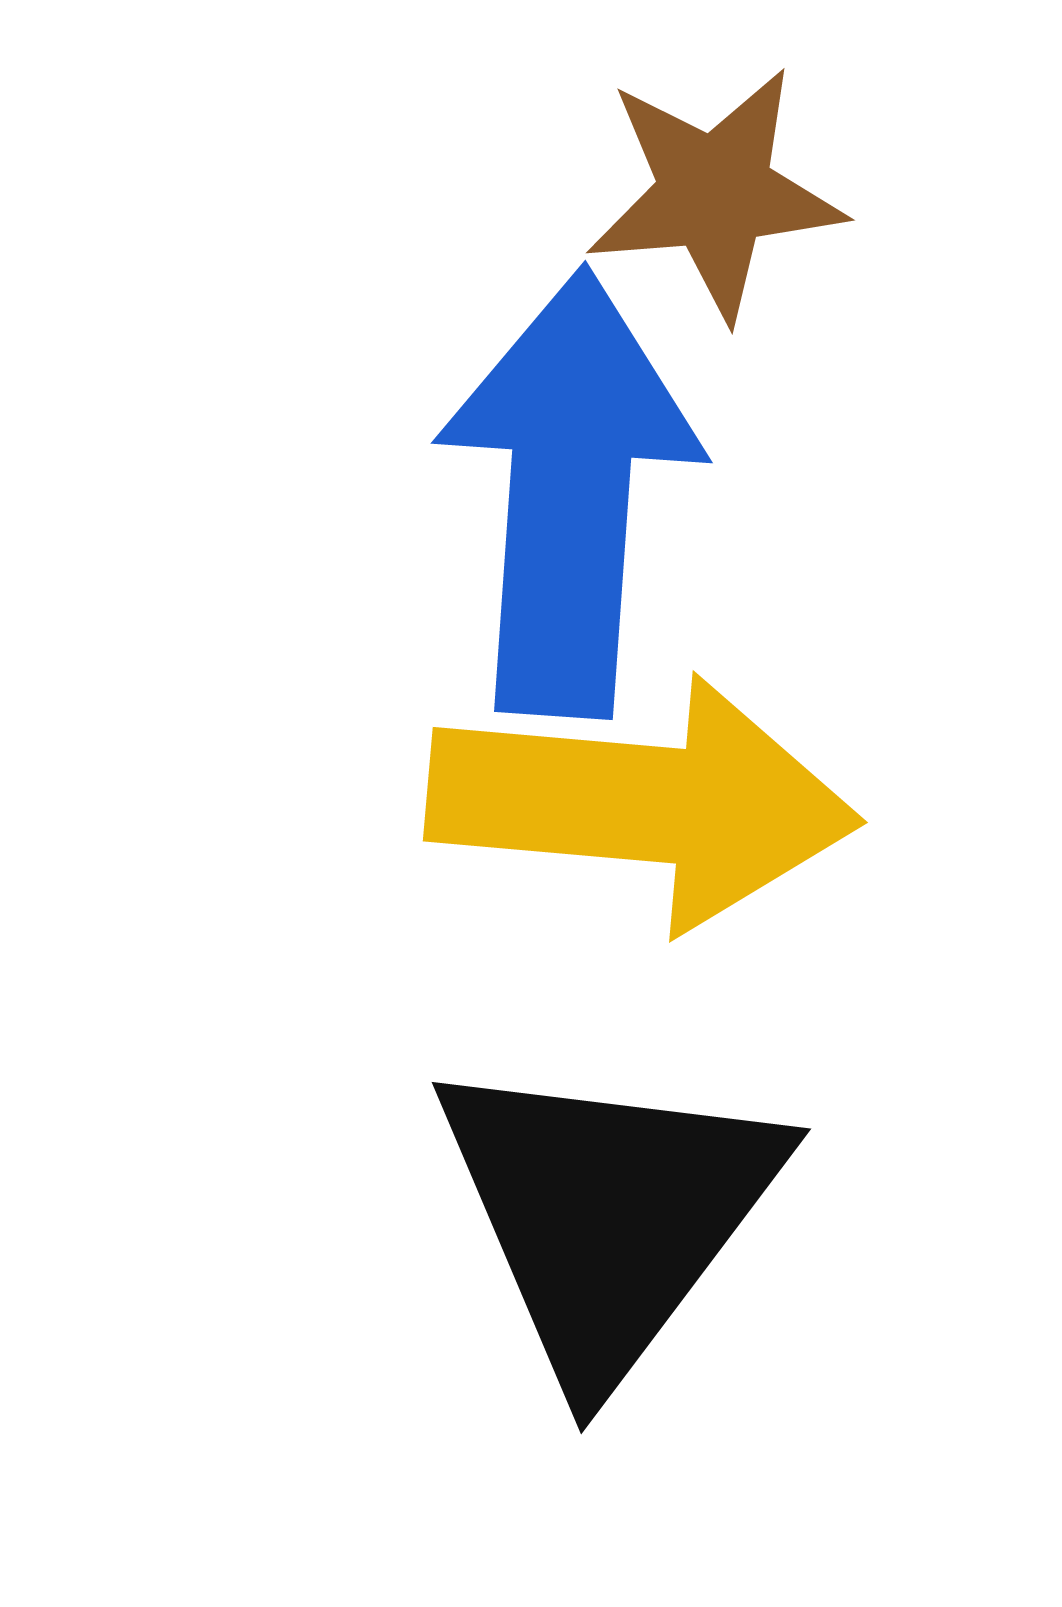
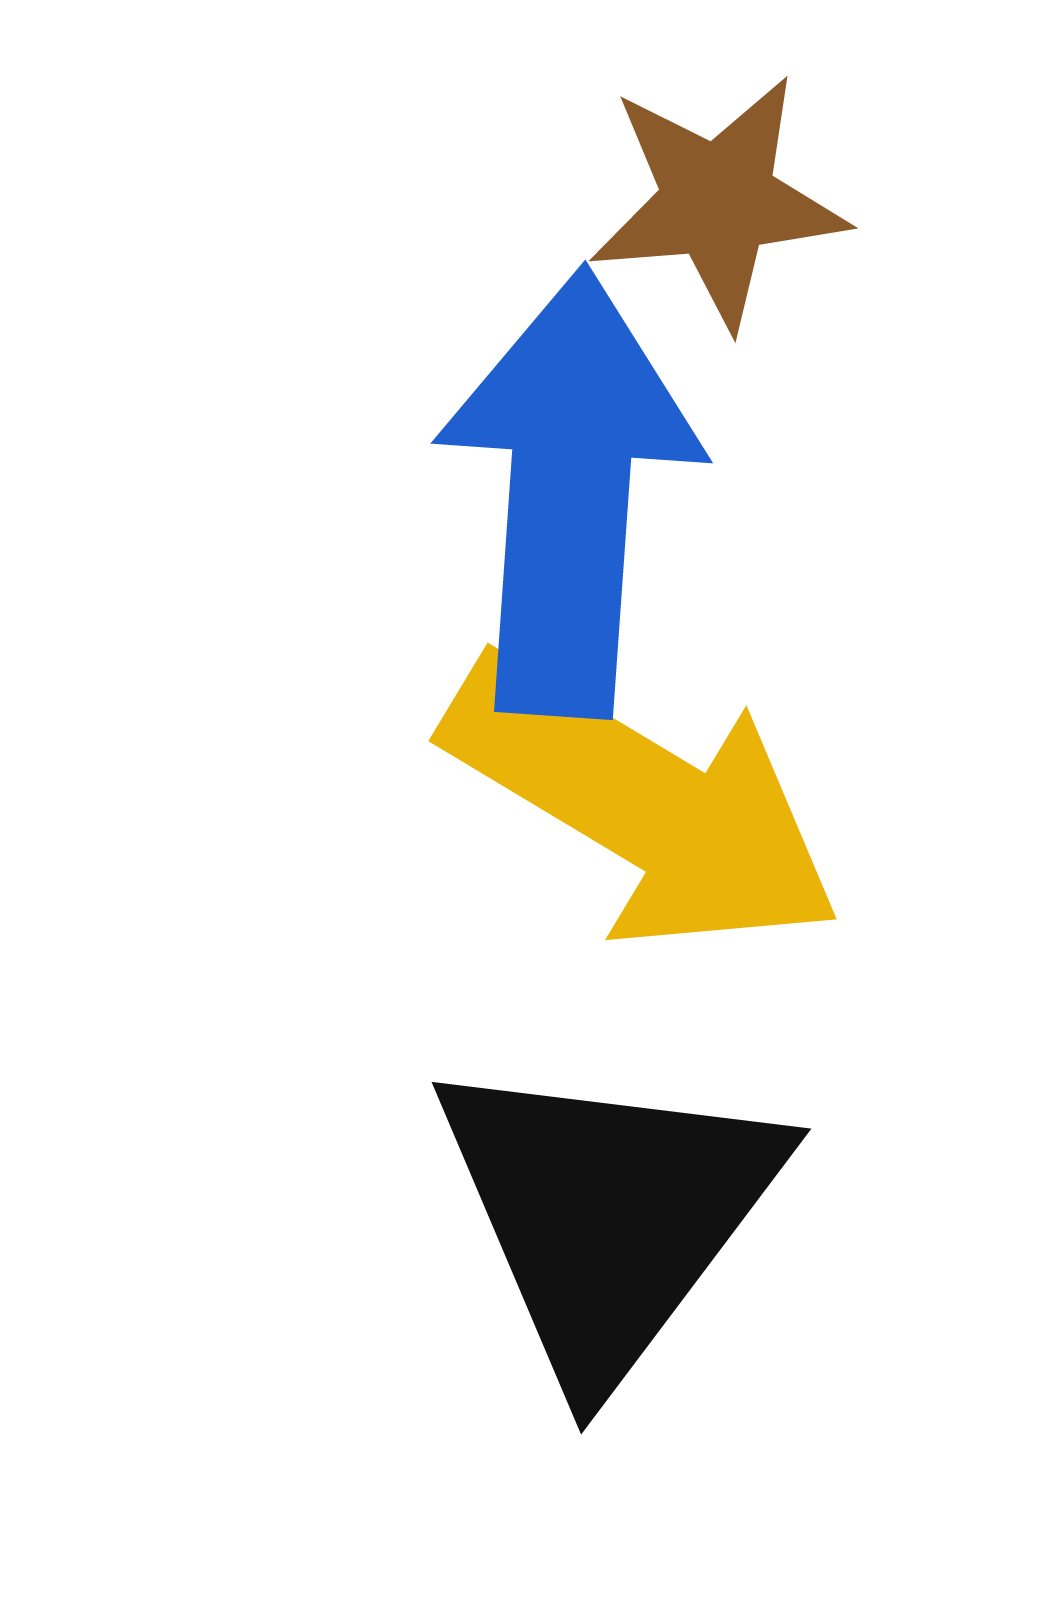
brown star: moved 3 px right, 8 px down
yellow arrow: rotated 26 degrees clockwise
